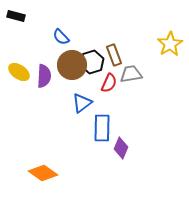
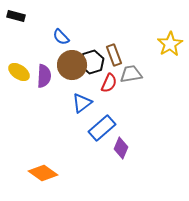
blue rectangle: rotated 48 degrees clockwise
